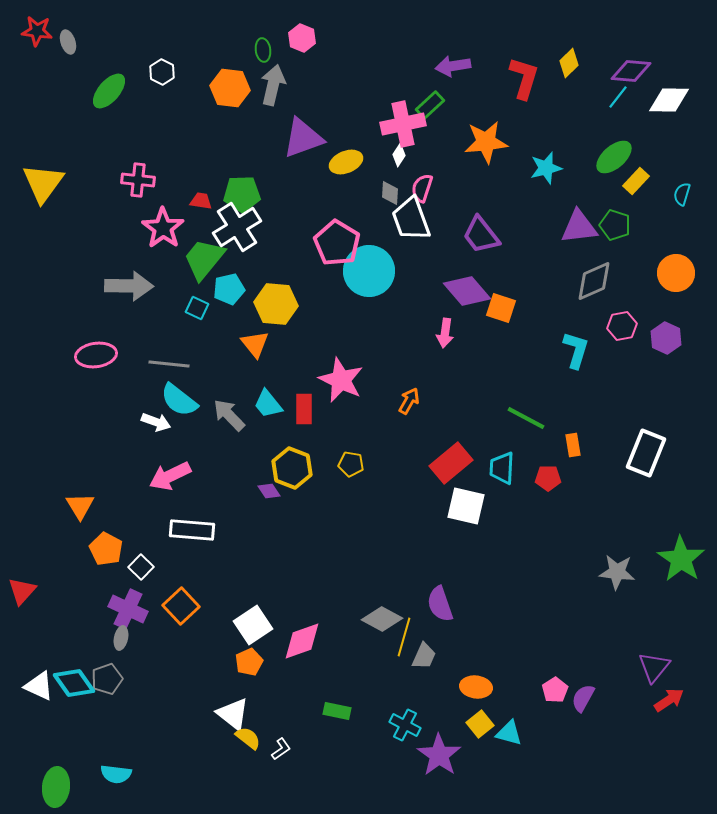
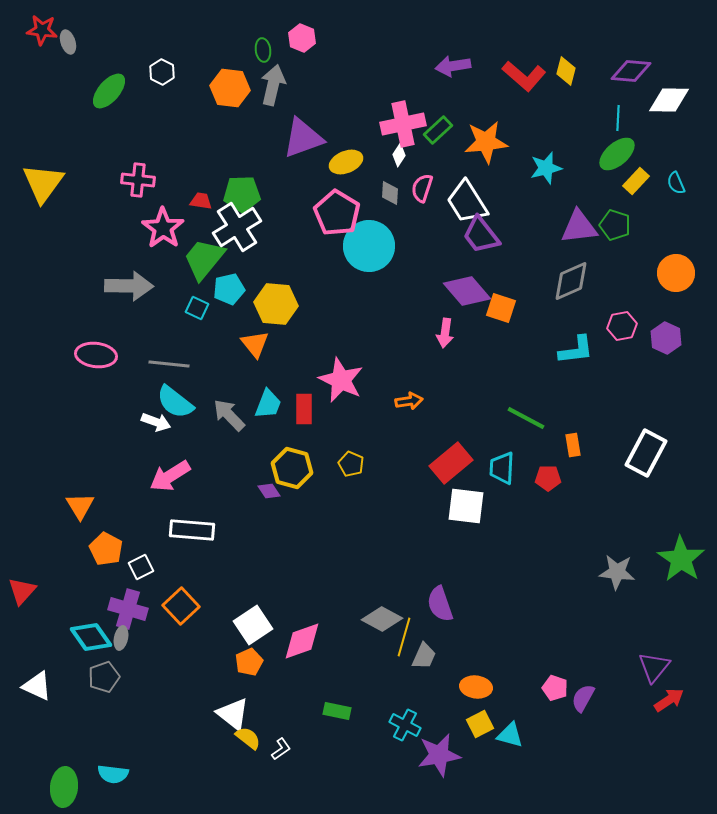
red star at (37, 31): moved 5 px right, 1 px up
yellow diamond at (569, 63): moved 3 px left, 8 px down; rotated 32 degrees counterclockwise
red L-shape at (524, 78): moved 2 px up; rotated 114 degrees clockwise
cyan line at (618, 97): moved 21 px down; rotated 35 degrees counterclockwise
green rectangle at (430, 105): moved 8 px right, 25 px down
green ellipse at (614, 157): moved 3 px right, 3 px up
cyan semicircle at (682, 194): moved 6 px left, 11 px up; rotated 40 degrees counterclockwise
white trapezoid at (411, 219): moved 56 px right, 17 px up; rotated 12 degrees counterclockwise
pink pentagon at (337, 243): moved 30 px up
cyan circle at (369, 271): moved 25 px up
gray diamond at (594, 281): moved 23 px left
cyan L-shape at (576, 350): rotated 66 degrees clockwise
pink ellipse at (96, 355): rotated 15 degrees clockwise
cyan semicircle at (179, 400): moved 4 px left, 2 px down
orange arrow at (409, 401): rotated 52 degrees clockwise
cyan trapezoid at (268, 404): rotated 120 degrees counterclockwise
white rectangle at (646, 453): rotated 6 degrees clockwise
yellow pentagon at (351, 464): rotated 15 degrees clockwise
yellow hexagon at (292, 468): rotated 6 degrees counterclockwise
pink arrow at (170, 476): rotated 6 degrees counterclockwise
white square at (466, 506): rotated 6 degrees counterclockwise
white square at (141, 567): rotated 20 degrees clockwise
purple cross at (128, 609): rotated 9 degrees counterclockwise
gray pentagon at (107, 679): moved 3 px left, 2 px up
cyan diamond at (74, 683): moved 17 px right, 46 px up
white triangle at (39, 686): moved 2 px left
pink pentagon at (555, 690): moved 2 px up; rotated 20 degrees counterclockwise
yellow square at (480, 724): rotated 12 degrees clockwise
cyan triangle at (509, 733): moved 1 px right, 2 px down
purple star at (439, 755): rotated 27 degrees clockwise
cyan semicircle at (116, 774): moved 3 px left
green ellipse at (56, 787): moved 8 px right
